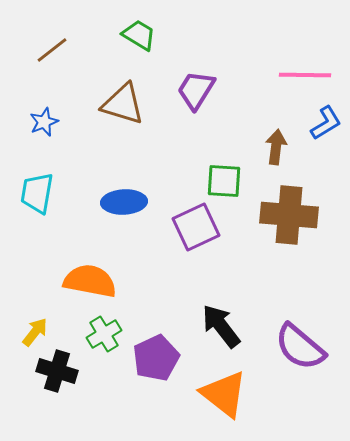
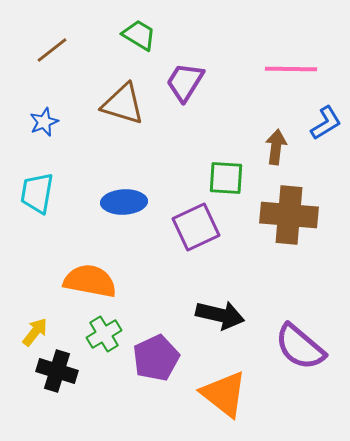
pink line: moved 14 px left, 6 px up
purple trapezoid: moved 11 px left, 8 px up
green square: moved 2 px right, 3 px up
black arrow: moved 1 px left, 11 px up; rotated 141 degrees clockwise
